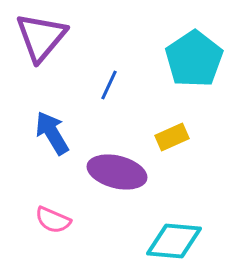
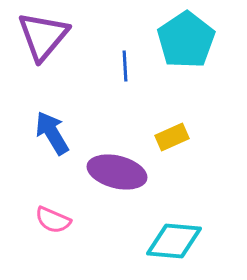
purple triangle: moved 2 px right, 1 px up
cyan pentagon: moved 8 px left, 19 px up
blue line: moved 16 px right, 19 px up; rotated 28 degrees counterclockwise
